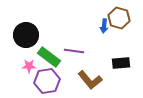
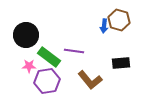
brown hexagon: moved 2 px down
